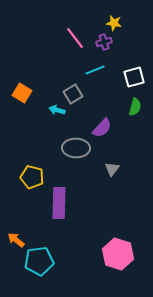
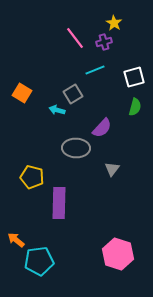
yellow star: rotated 21 degrees clockwise
